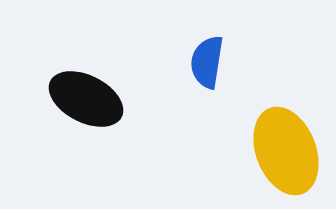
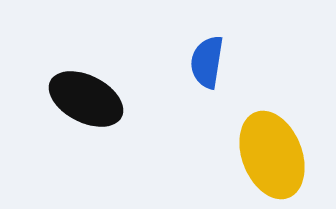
yellow ellipse: moved 14 px left, 4 px down
